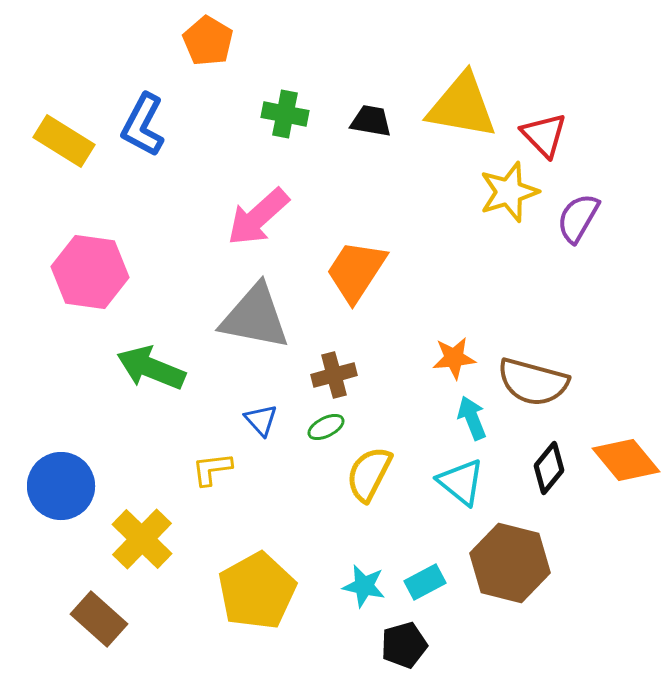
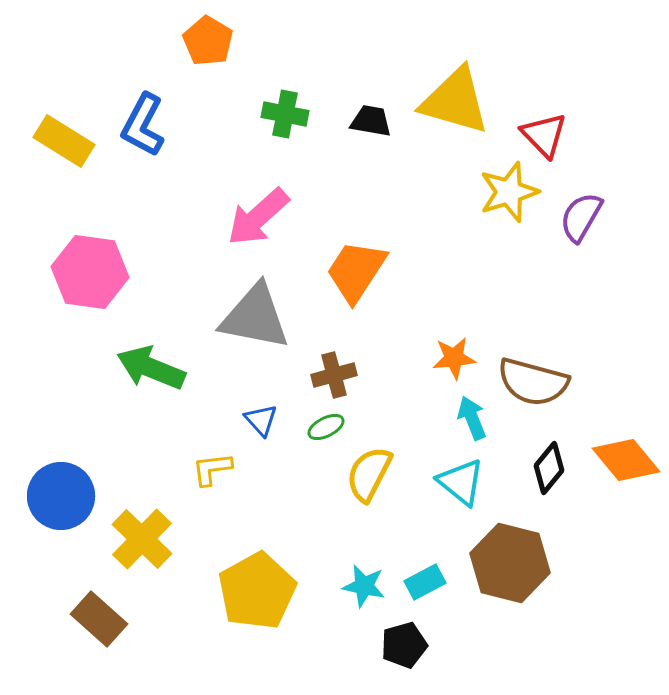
yellow triangle: moved 7 px left, 5 px up; rotated 6 degrees clockwise
purple semicircle: moved 3 px right, 1 px up
blue circle: moved 10 px down
